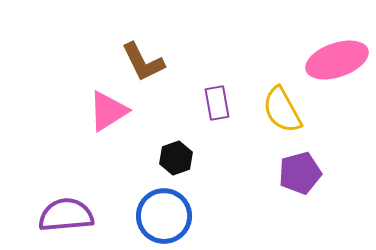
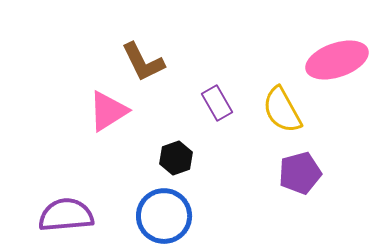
purple rectangle: rotated 20 degrees counterclockwise
